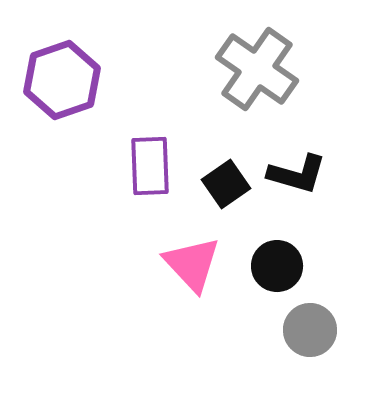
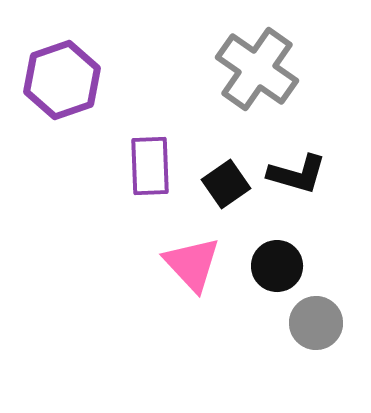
gray circle: moved 6 px right, 7 px up
